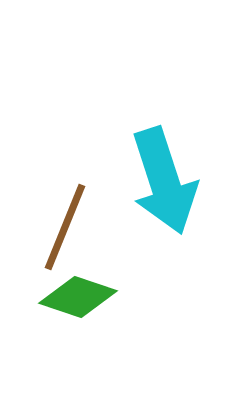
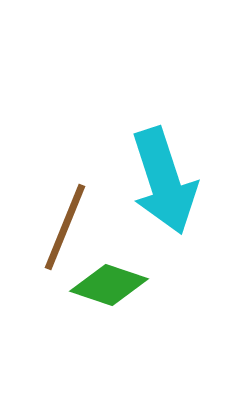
green diamond: moved 31 px right, 12 px up
